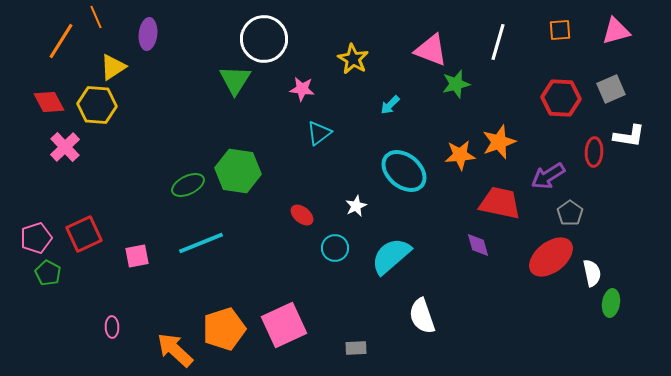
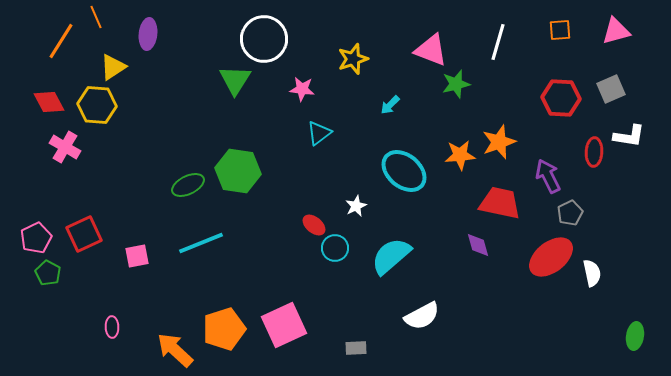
yellow star at (353, 59): rotated 24 degrees clockwise
pink cross at (65, 147): rotated 16 degrees counterclockwise
purple arrow at (548, 176): rotated 96 degrees clockwise
gray pentagon at (570, 213): rotated 10 degrees clockwise
red ellipse at (302, 215): moved 12 px right, 10 px down
pink pentagon at (36, 238): rotated 8 degrees counterclockwise
green ellipse at (611, 303): moved 24 px right, 33 px down
white semicircle at (422, 316): rotated 99 degrees counterclockwise
